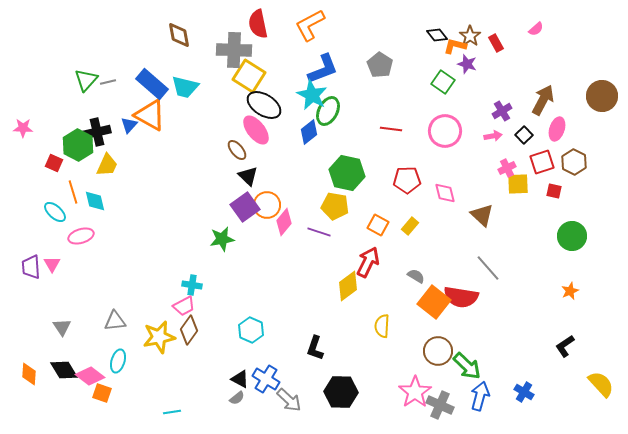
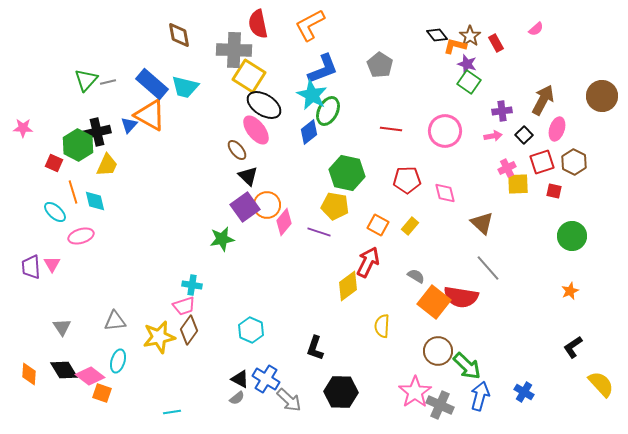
green square at (443, 82): moved 26 px right
purple cross at (502, 111): rotated 24 degrees clockwise
brown triangle at (482, 215): moved 8 px down
pink trapezoid at (184, 306): rotated 10 degrees clockwise
black L-shape at (565, 346): moved 8 px right, 1 px down
